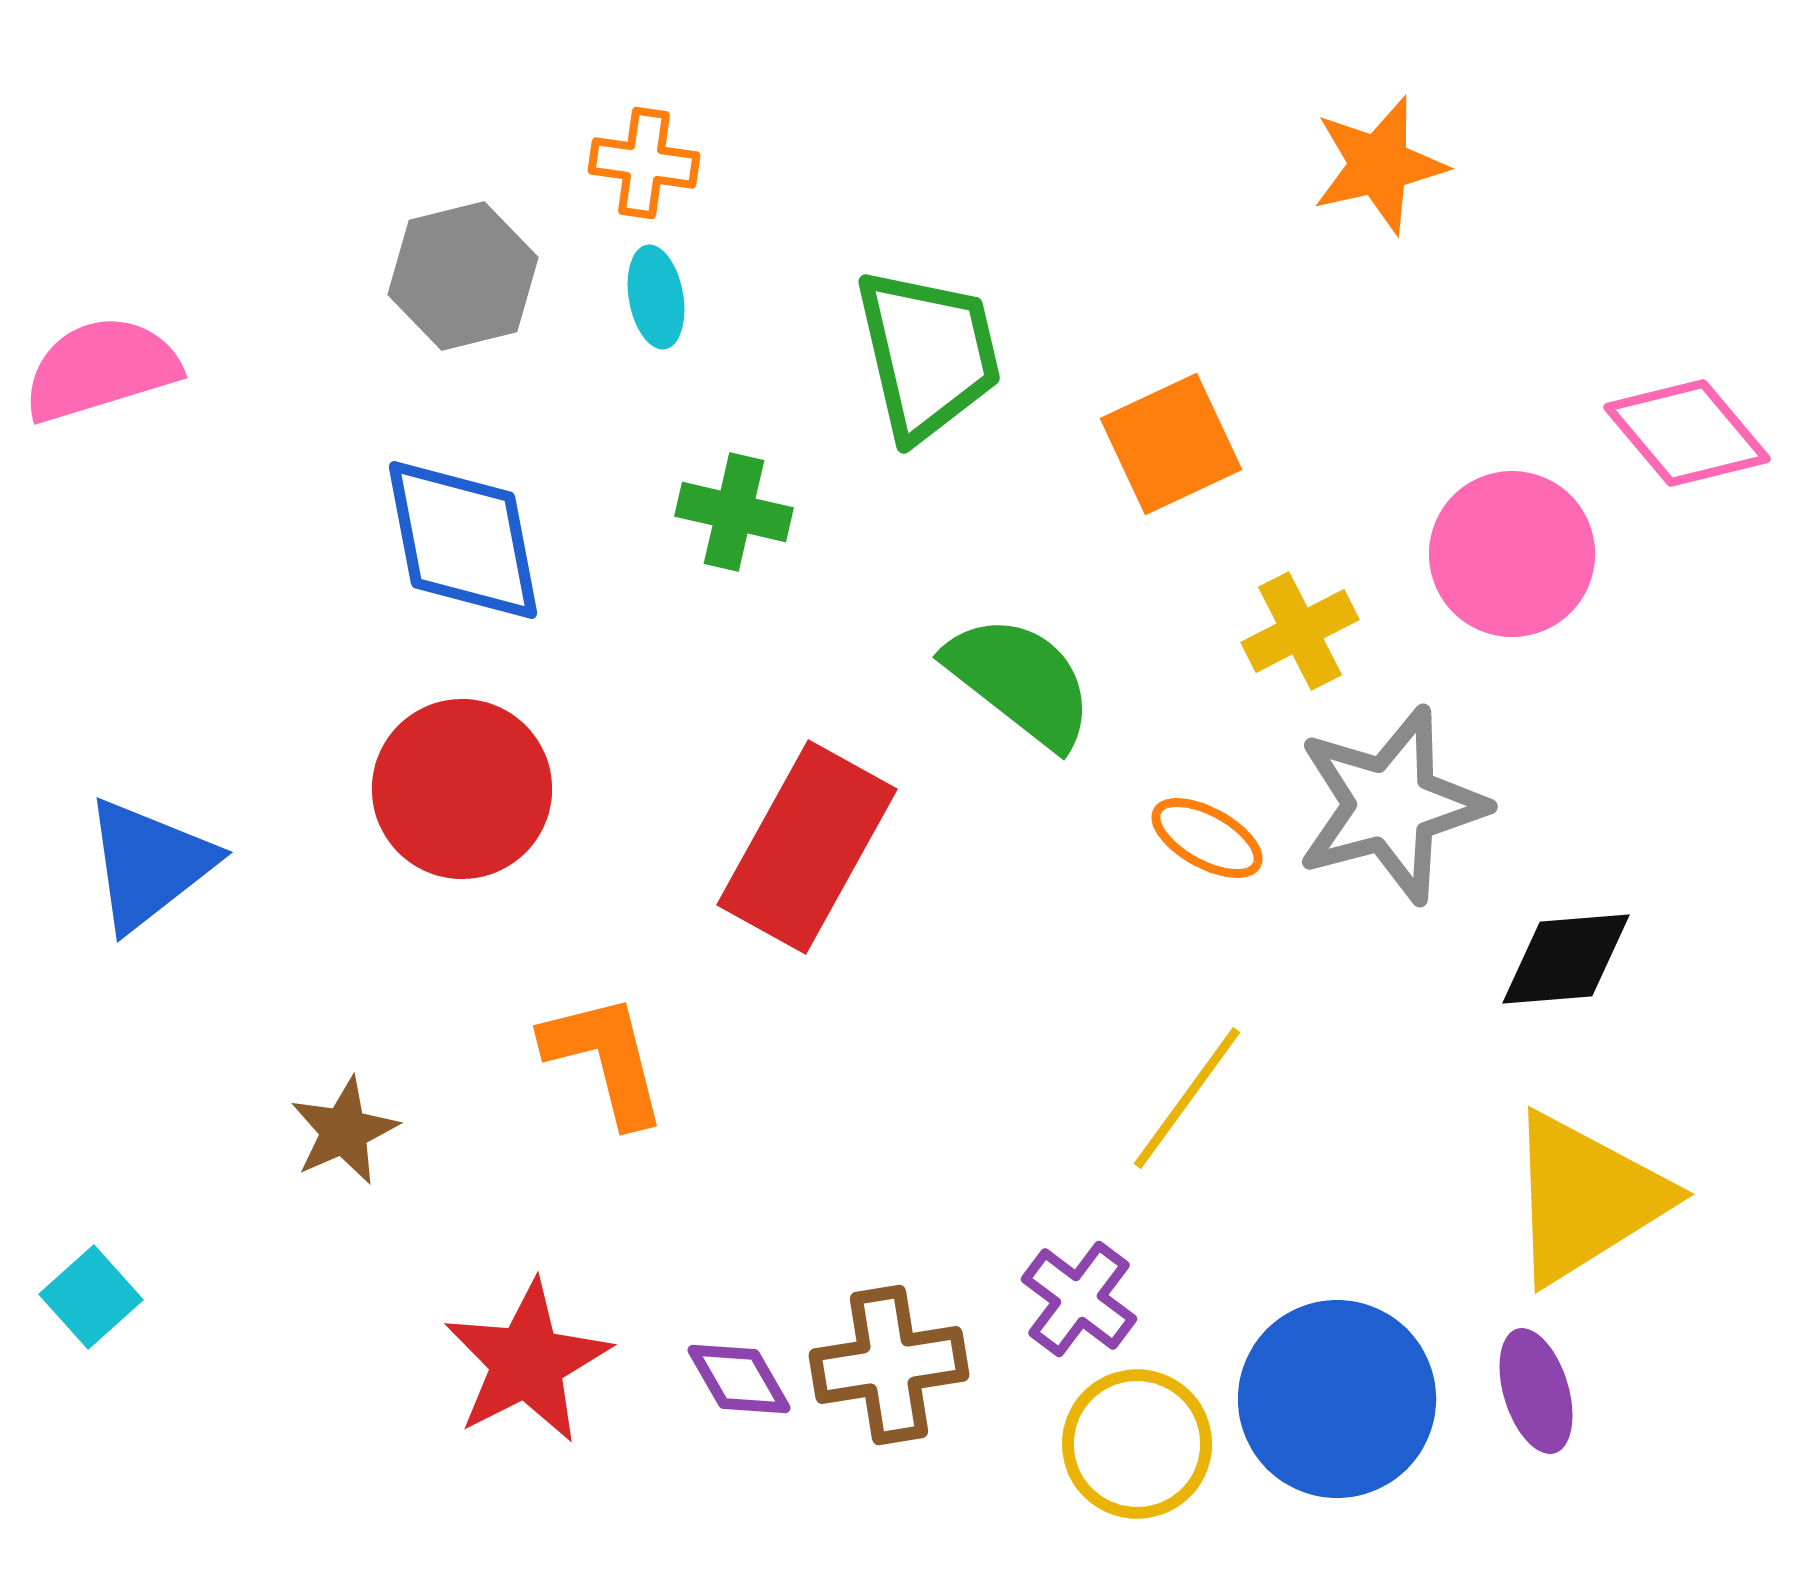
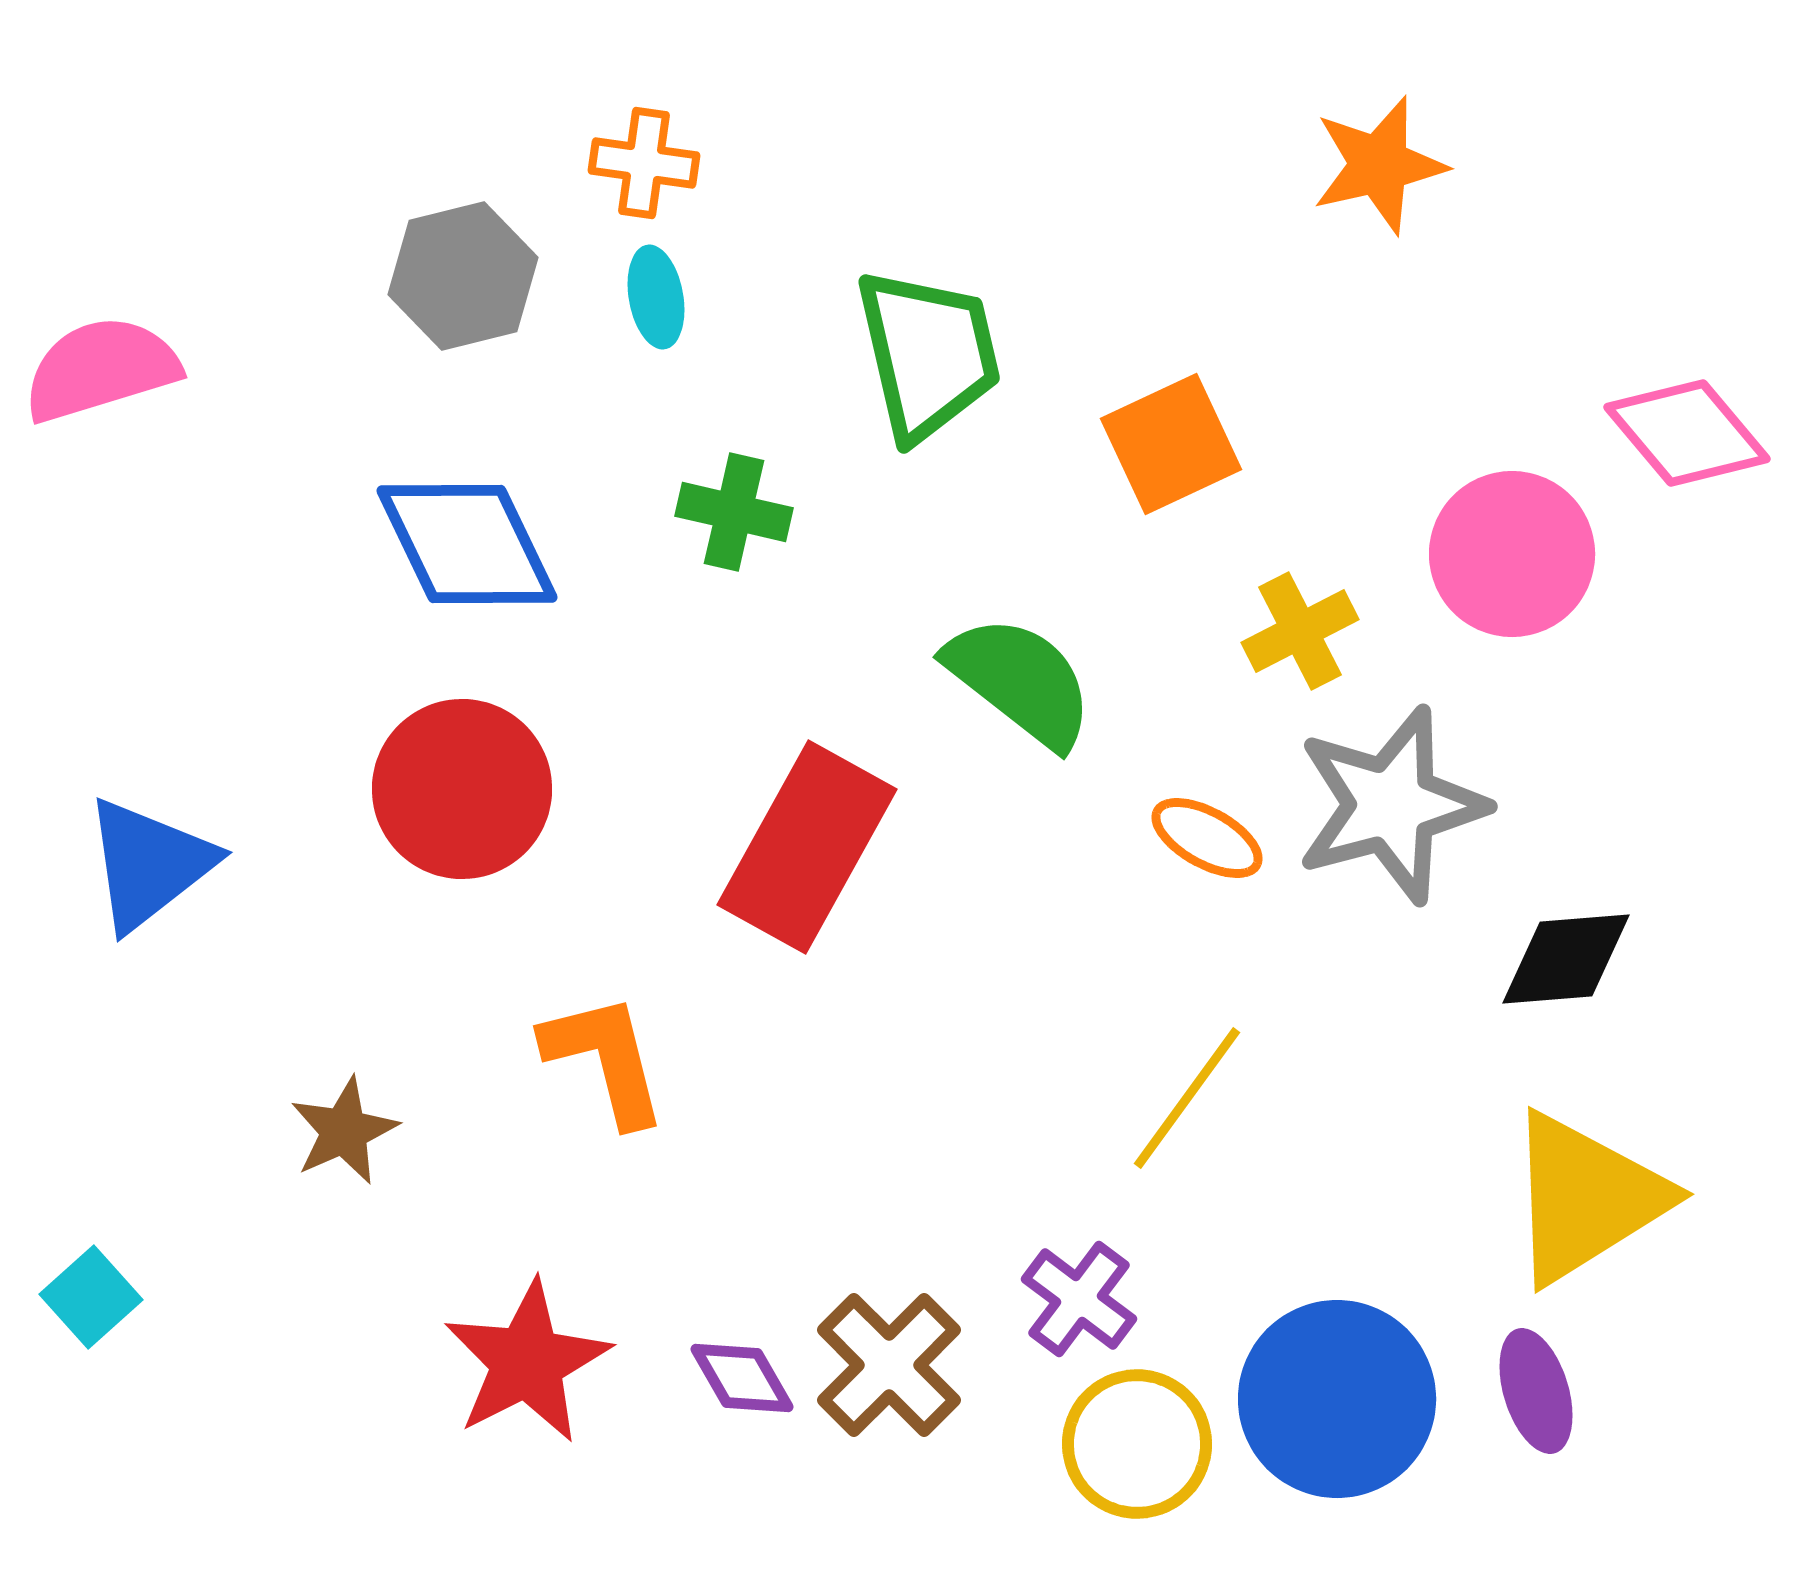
blue diamond: moved 4 px right, 4 px down; rotated 15 degrees counterclockwise
brown cross: rotated 36 degrees counterclockwise
purple diamond: moved 3 px right, 1 px up
